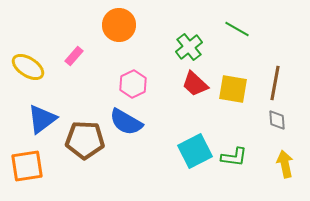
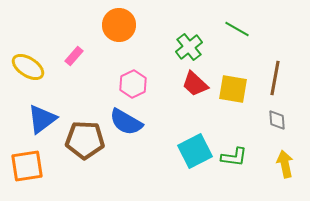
brown line: moved 5 px up
